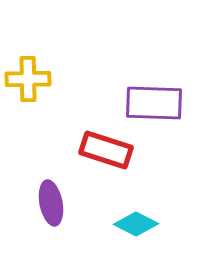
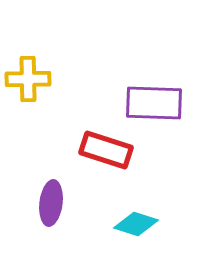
purple ellipse: rotated 18 degrees clockwise
cyan diamond: rotated 9 degrees counterclockwise
